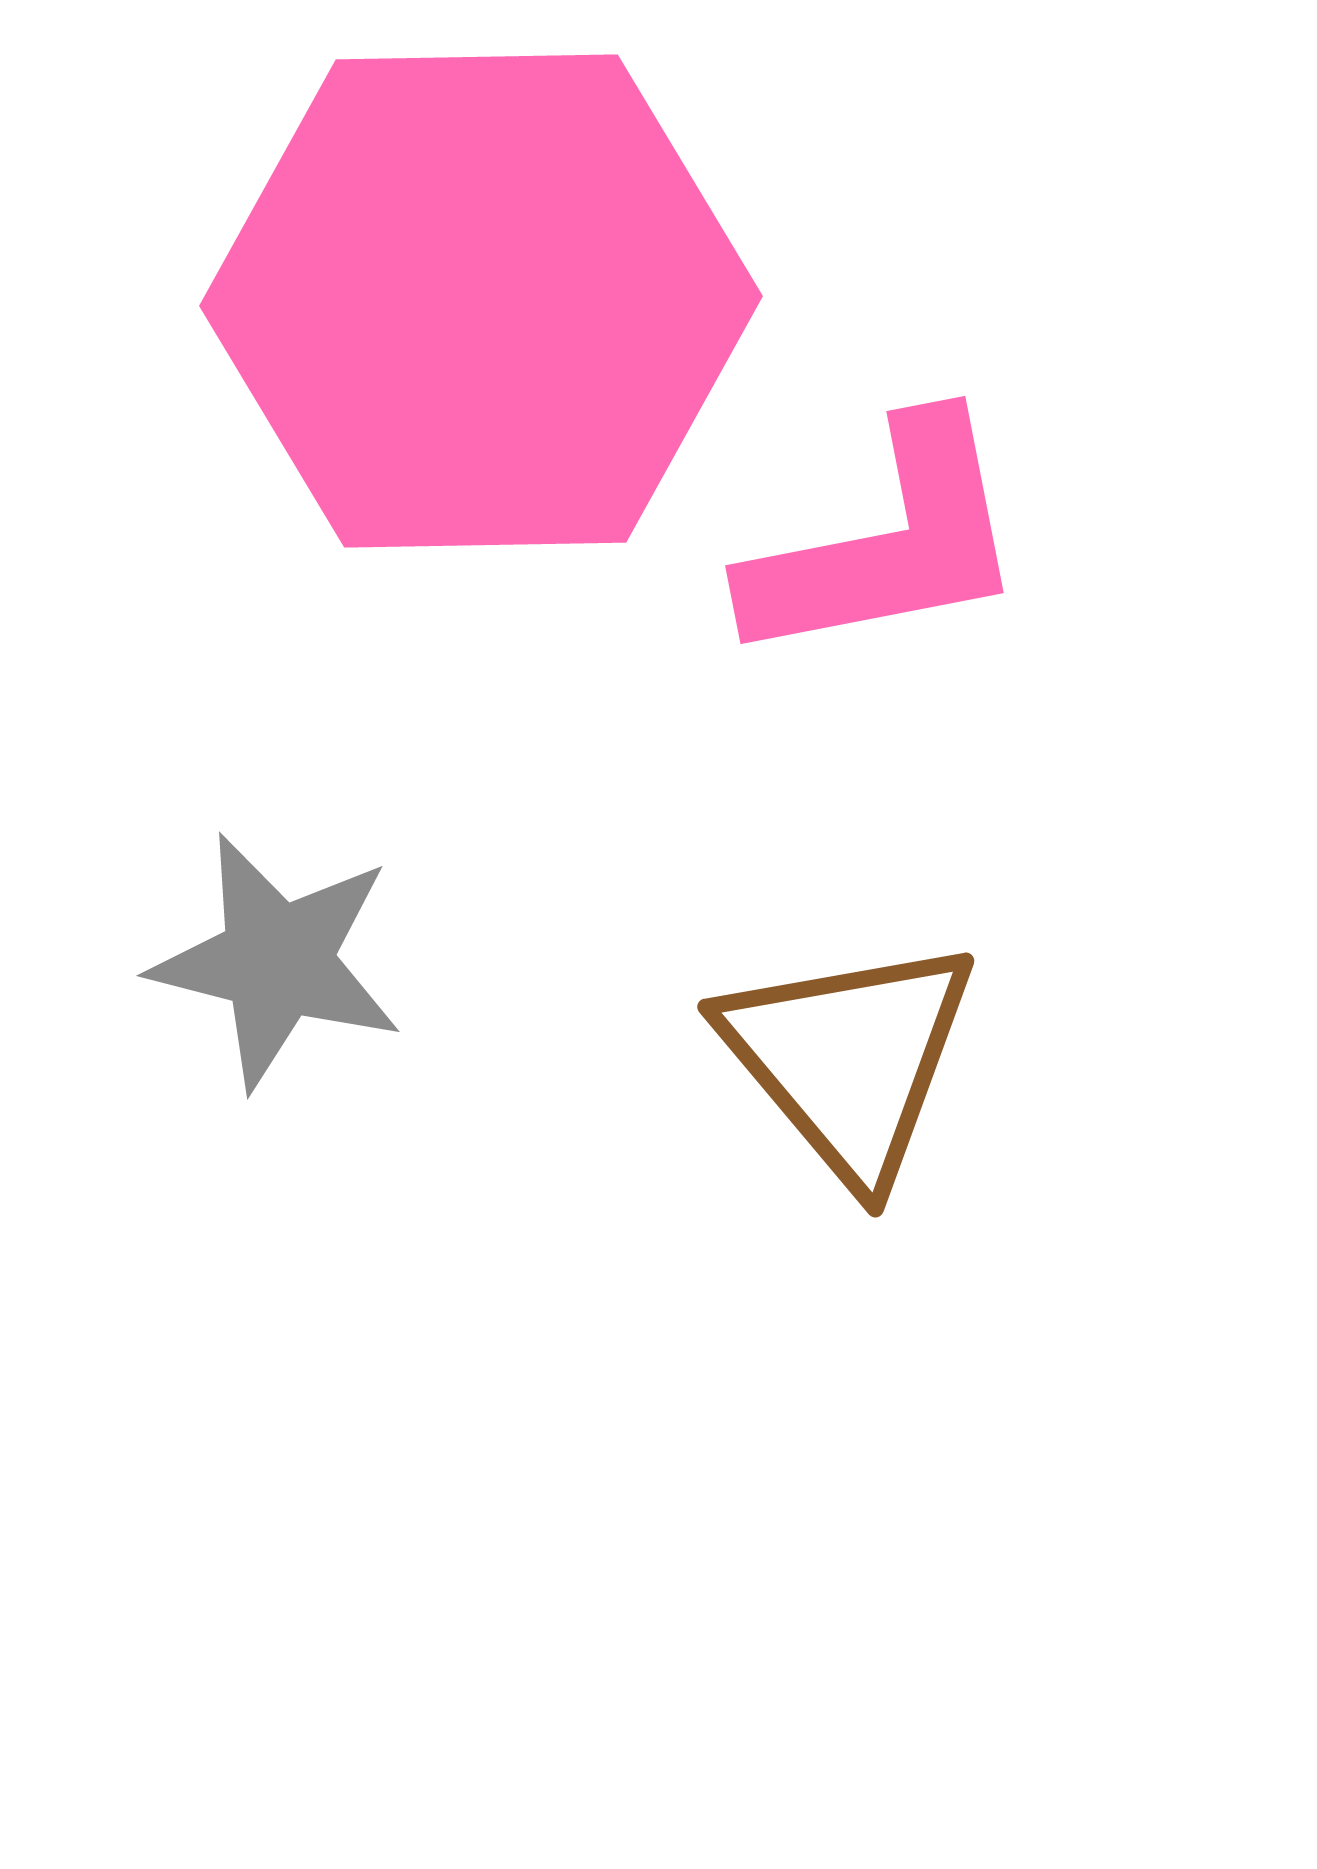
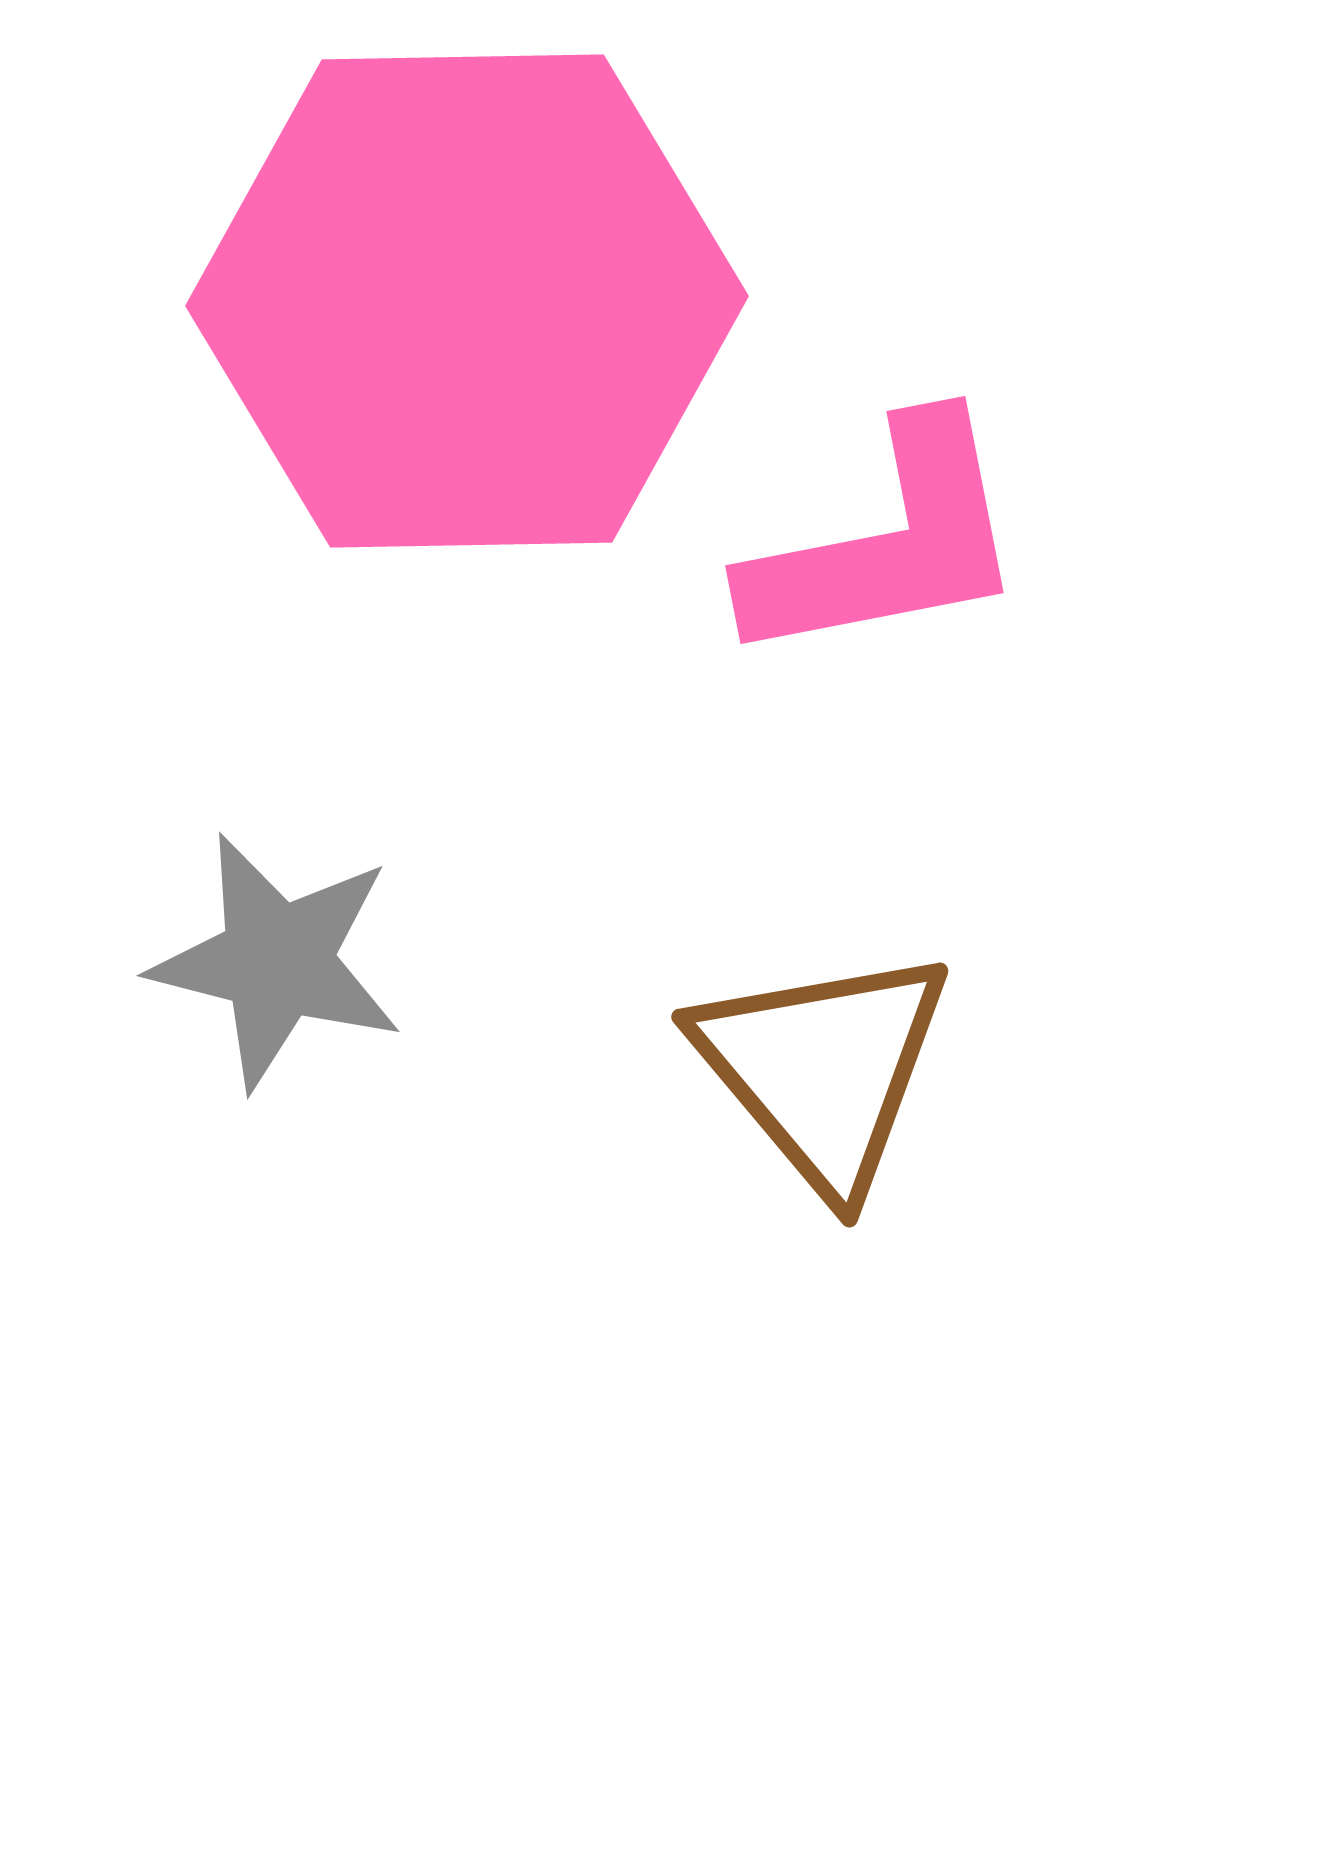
pink hexagon: moved 14 px left
brown triangle: moved 26 px left, 10 px down
